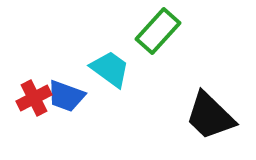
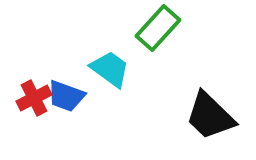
green rectangle: moved 3 px up
